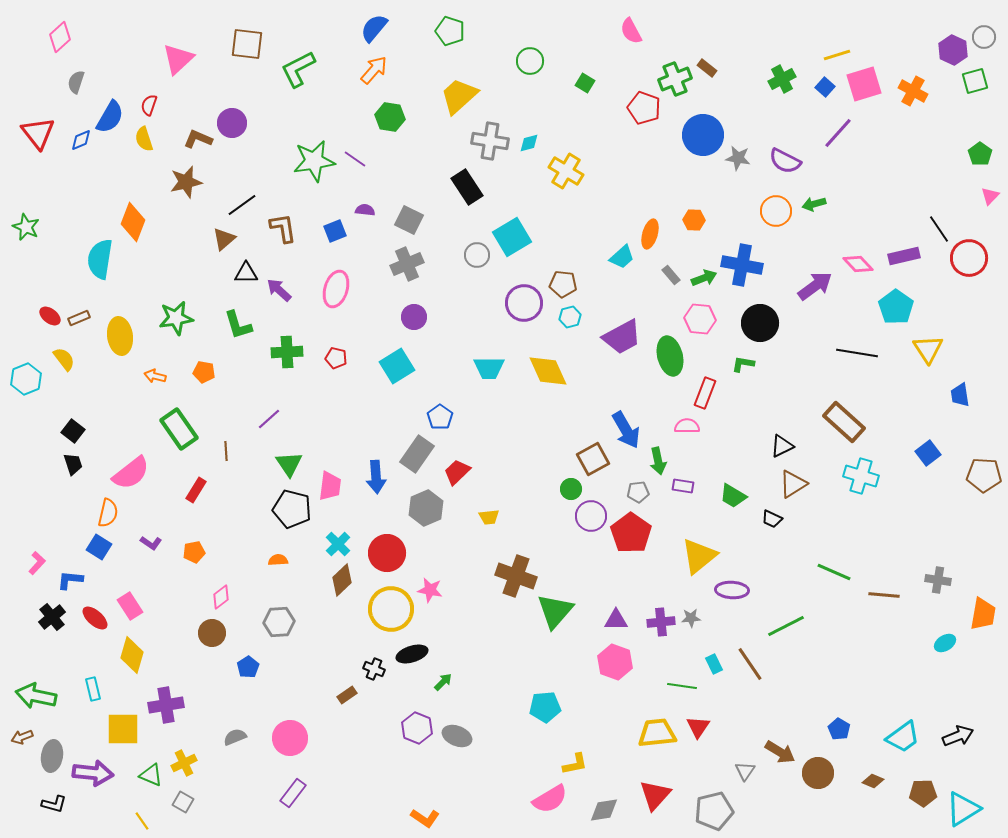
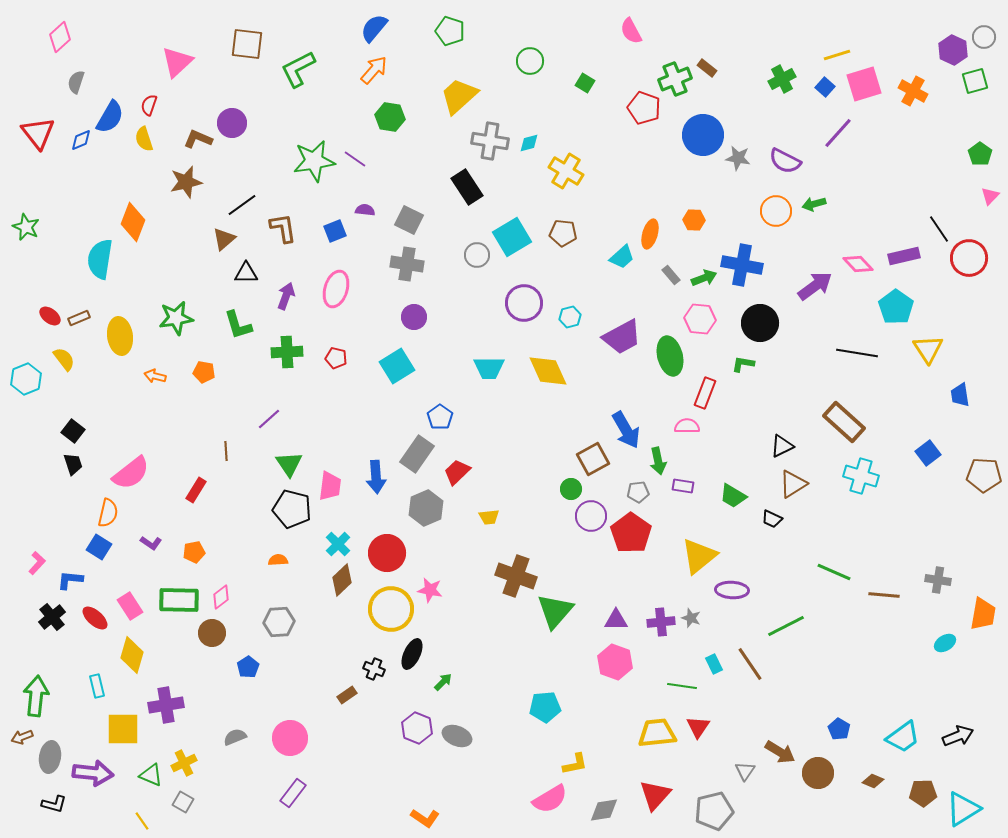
pink triangle at (178, 59): moved 1 px left, 3 px down
gray cross at (407, 264): rotated 32 degrees clockwise
brown pentagon at (563, 284): moved 51 px up
purple arrow at (279, 290): moved 7 px right, 6 px down; rotated 68 degrees clockwise
green rectangle at (179, 429): moved 171 px down; rotated 54 degrees counterclockwise
gray star at (691, 618): rotated 24 degrees clockwise
black ellipse at (412, 654): rotated 48 degrees counterclockwise
cyan rectangle at (93, 689): moved 4 px right, 3 px up
green arrow at (36, 696): rotated 84 degrees clockwise
gray ellipse at (52, 756): moved 2 px left, 1 px down
